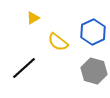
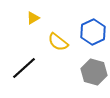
gray hexagon: moved 1 px down
